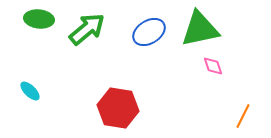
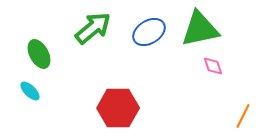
green ellipse: moved 35 px down; rotated 56 degrees clockwise
green arrow: moved 6 px right, 1 px up
red hexagon: rotated 9 degrees counterclockwise
